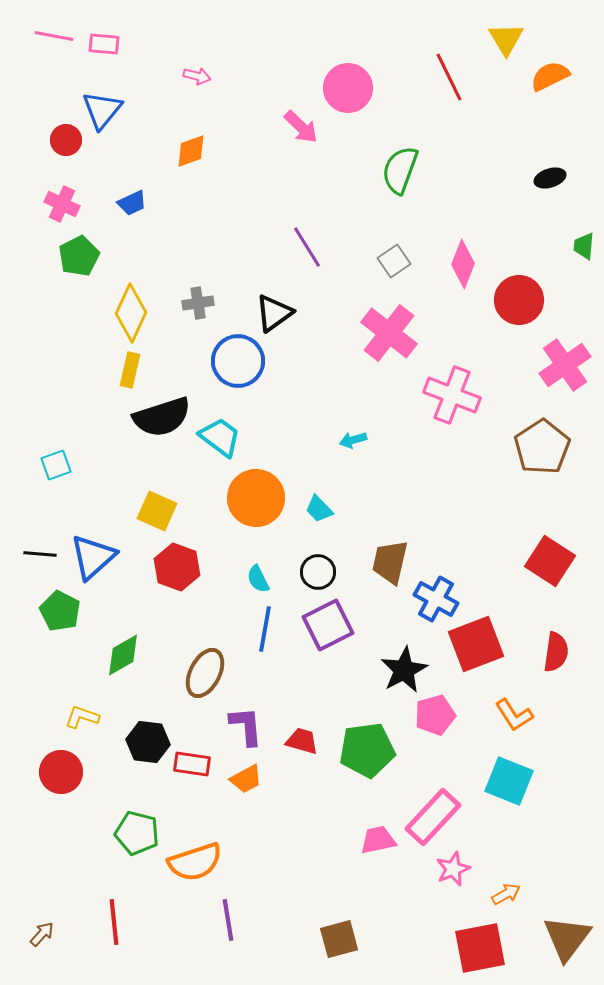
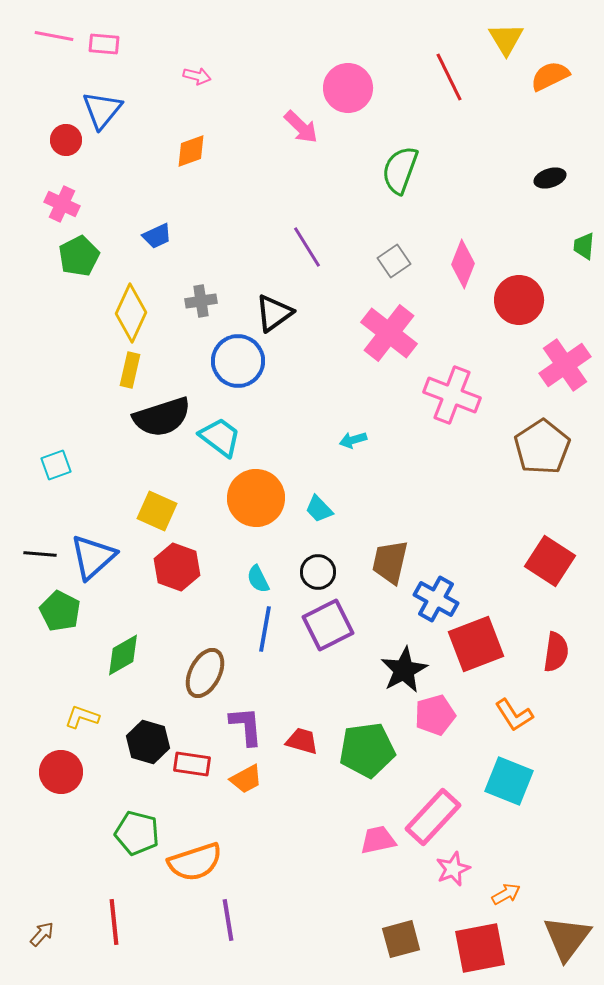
blue trapezoid at (132, 203): moved 25 px right, 33 px down
gray cross at (198, 303): moved 3 px right, 2 px up
black hexagon at (148, 742): rotated 9 degrees clockwise
brown square at (339, 939): moved 62 px right
